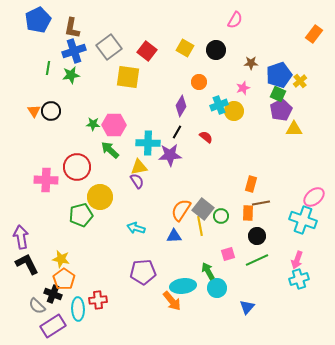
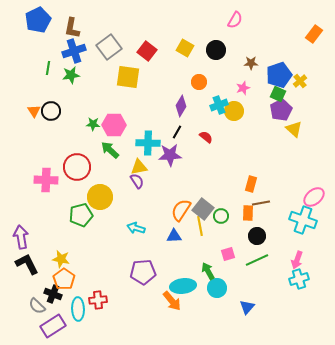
yellow triangle at (294, 129): rotated 42 degrees clockwise
